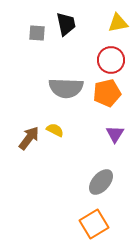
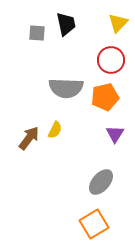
yellow triangle: rotated 35 degrees counterclockwise
orange pentagon: moved 2 px left, 4 px down
yellow semicircle: rotated 90 degrees clockwise
